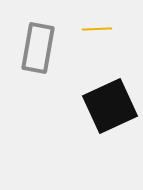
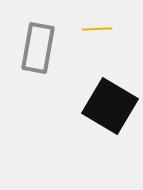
black square: rotated 34 degrees counterclockwise
